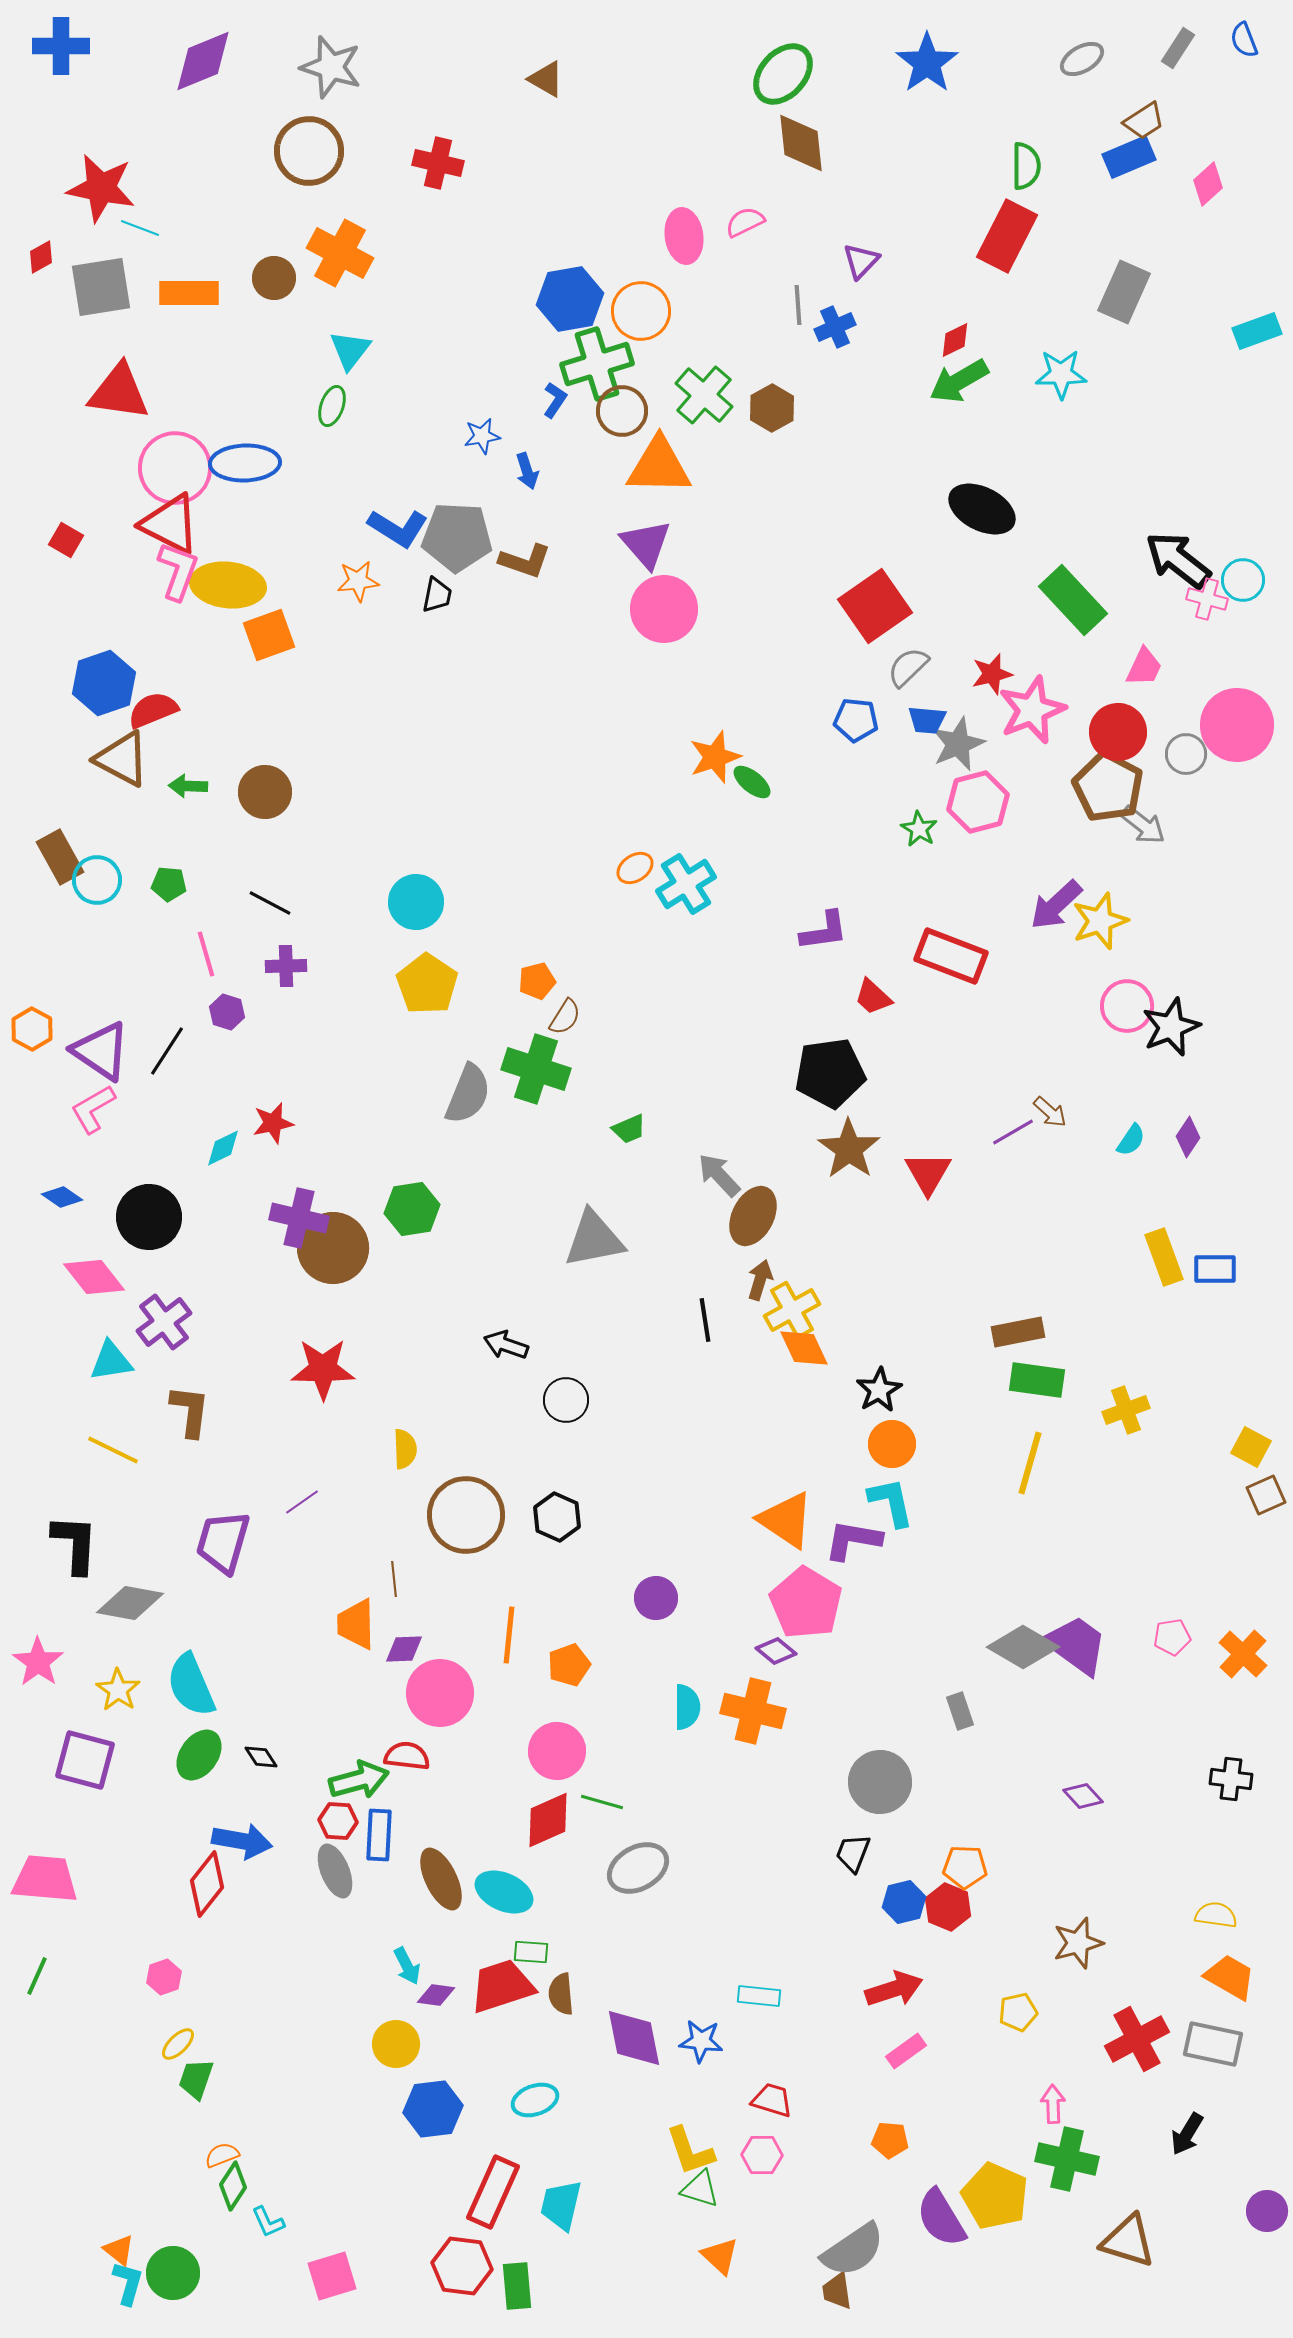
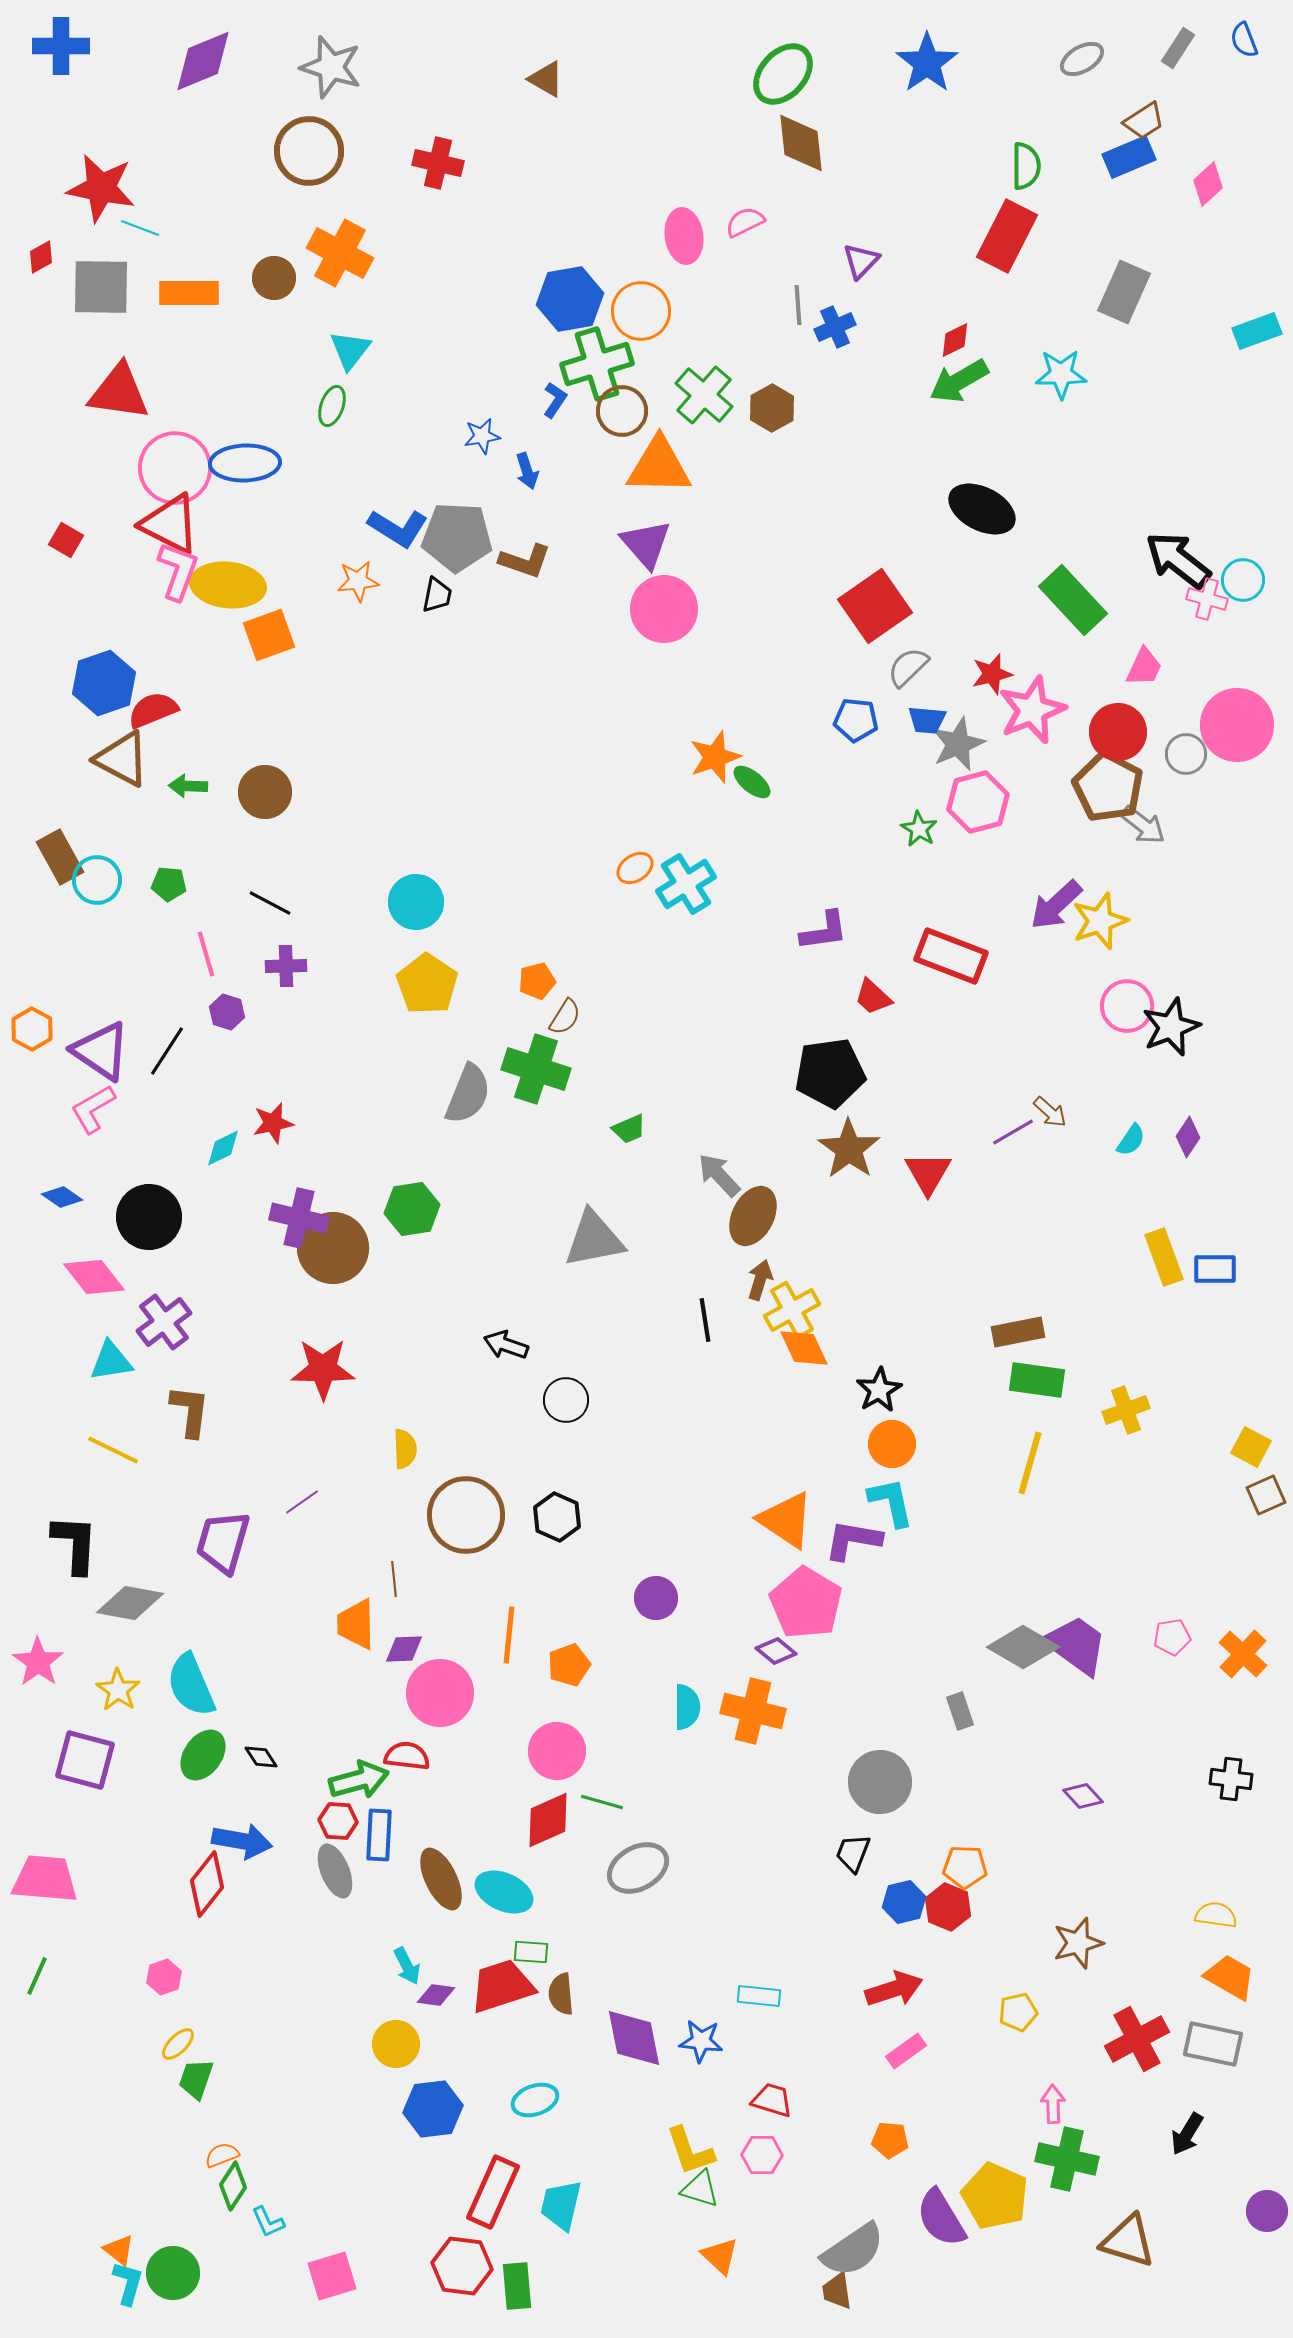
gray square at (101, 287): rotated 10 degrees clockwise
green ellipse at (199, 1755): moved 4 px right
